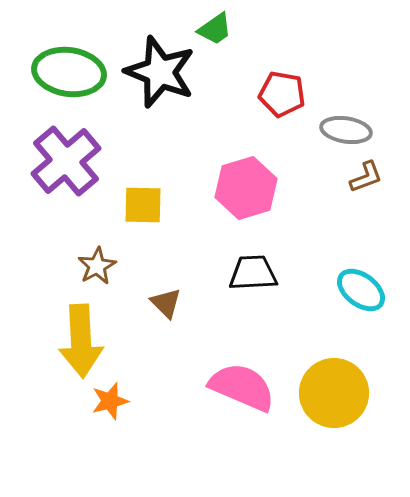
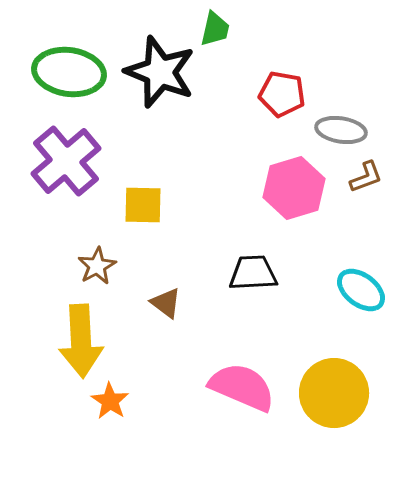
green trapezoid: rotated 42 degrees counterclockwise
gray ellipse: moved 5 px left
pink hexagon: moved 48 px right
brown triangle: rotated 8 degrees counterclockwise
orange star: rotated 24 degrees counterclockwise
